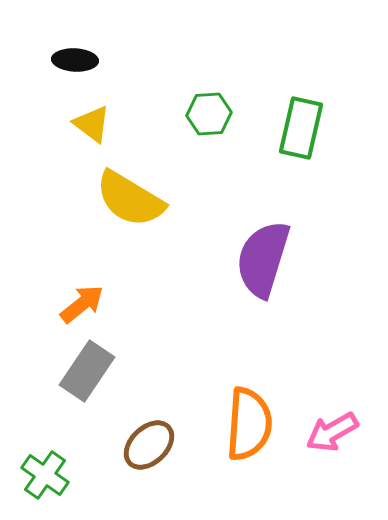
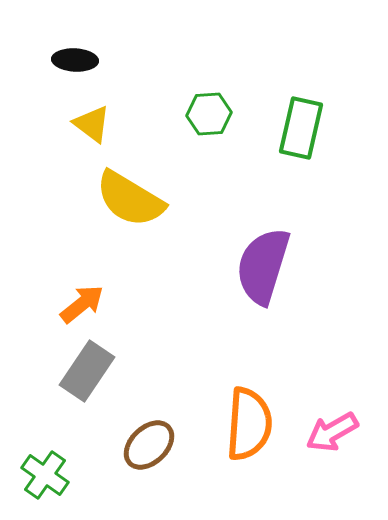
purple semicircle: moved 7 px down
